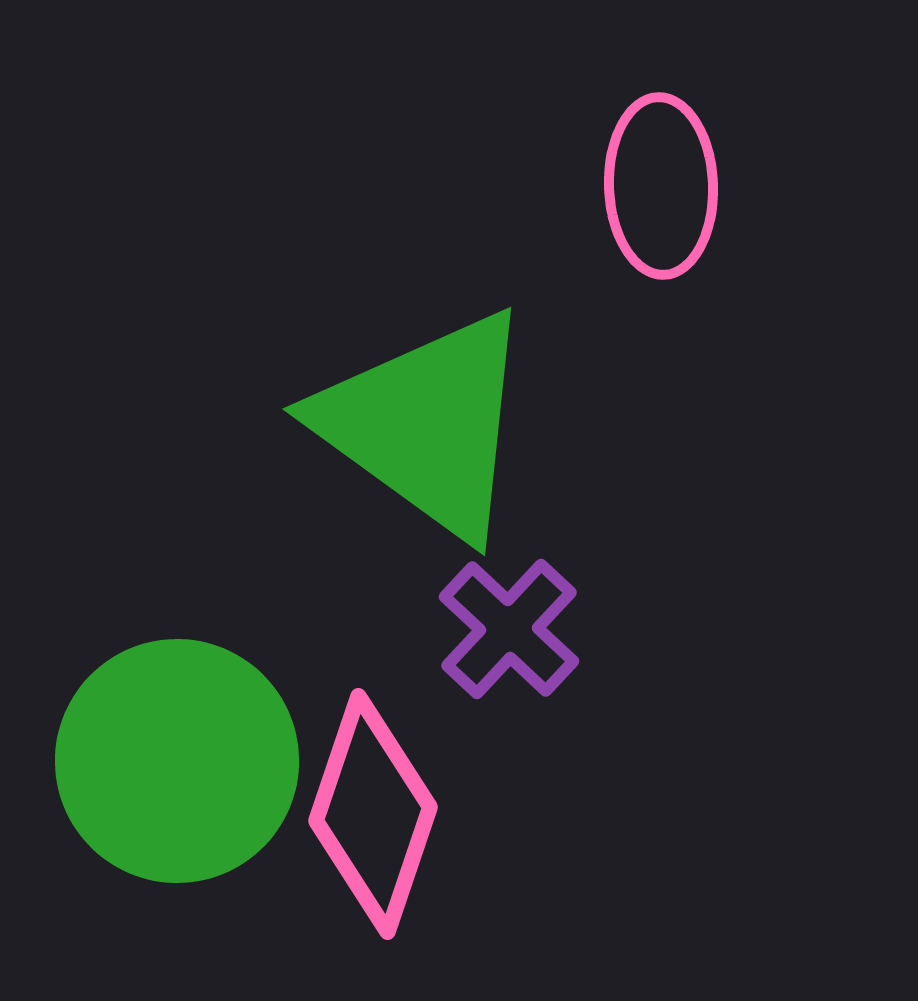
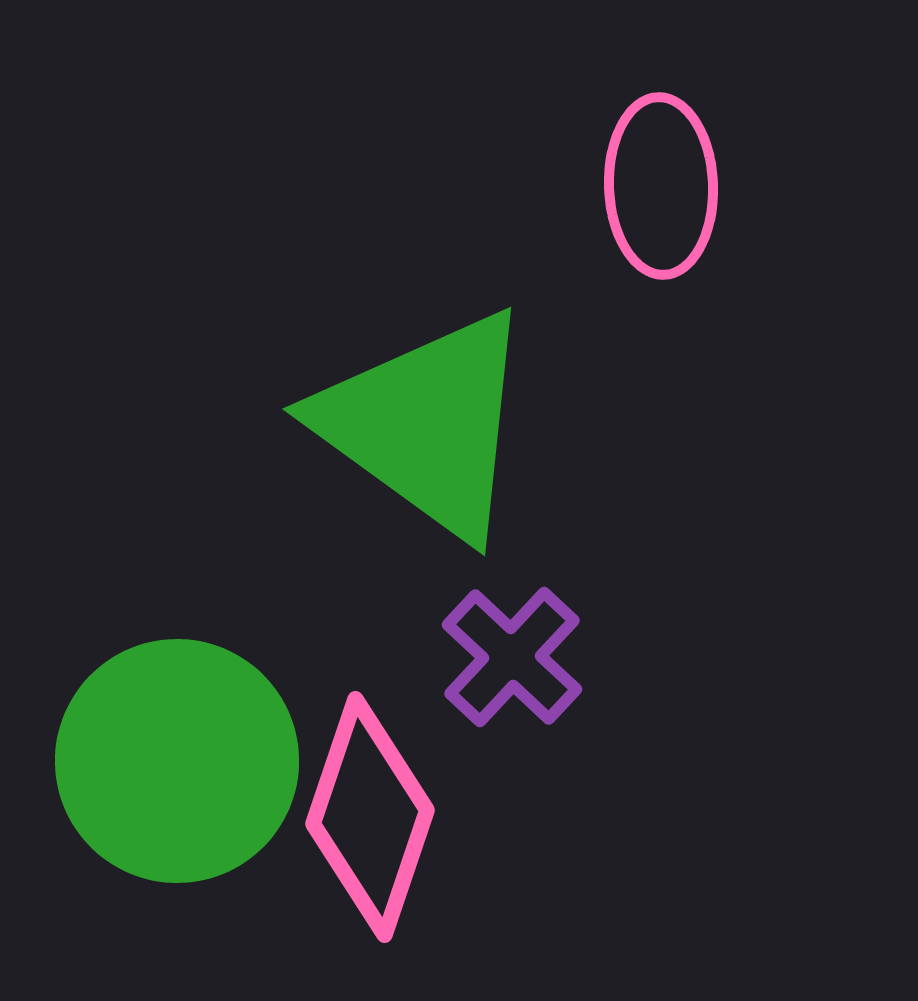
purple cross: moved 3 px right, 28 px down
pink diamond: moved 3 px left, 3 px down
